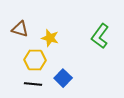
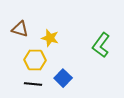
green L-shape: moved 1 px right, 9 px down
